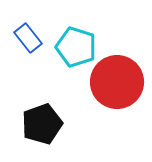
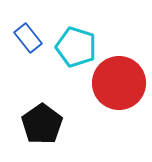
red circle: moved 2 px right, 1 px down
black pentagon: rotated 15 degrees counterclockwise
